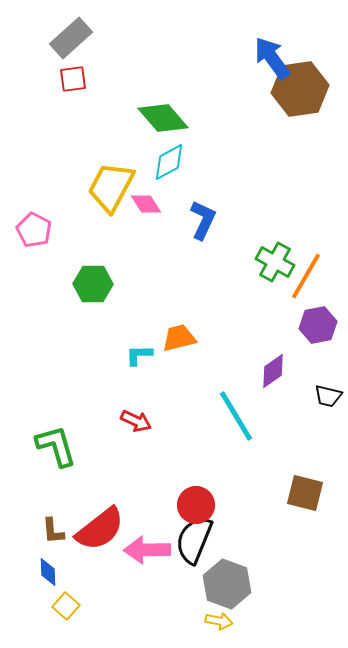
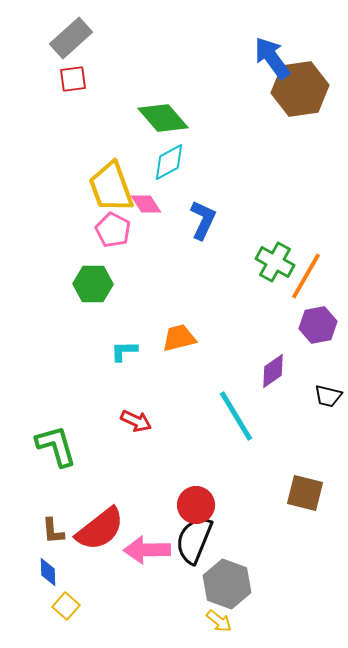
yellow trapezoid: rotated 48 degrees counterclockwise
pink pentagon: moved 79 px right
cyan L-shape: moved 15 px left, 4 px up
yellow arrow: rotated 28 degrees clockwise
